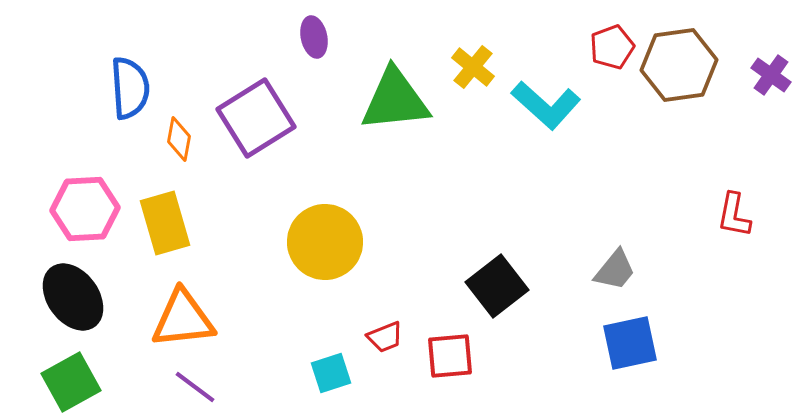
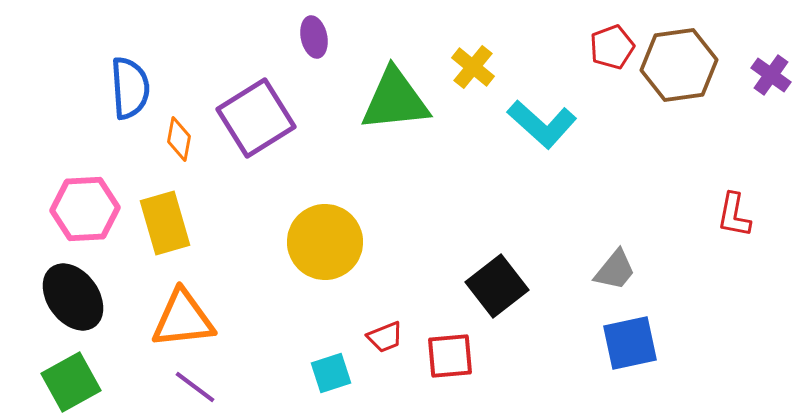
cyan L-shape: moved 4 px left, 19 px down
